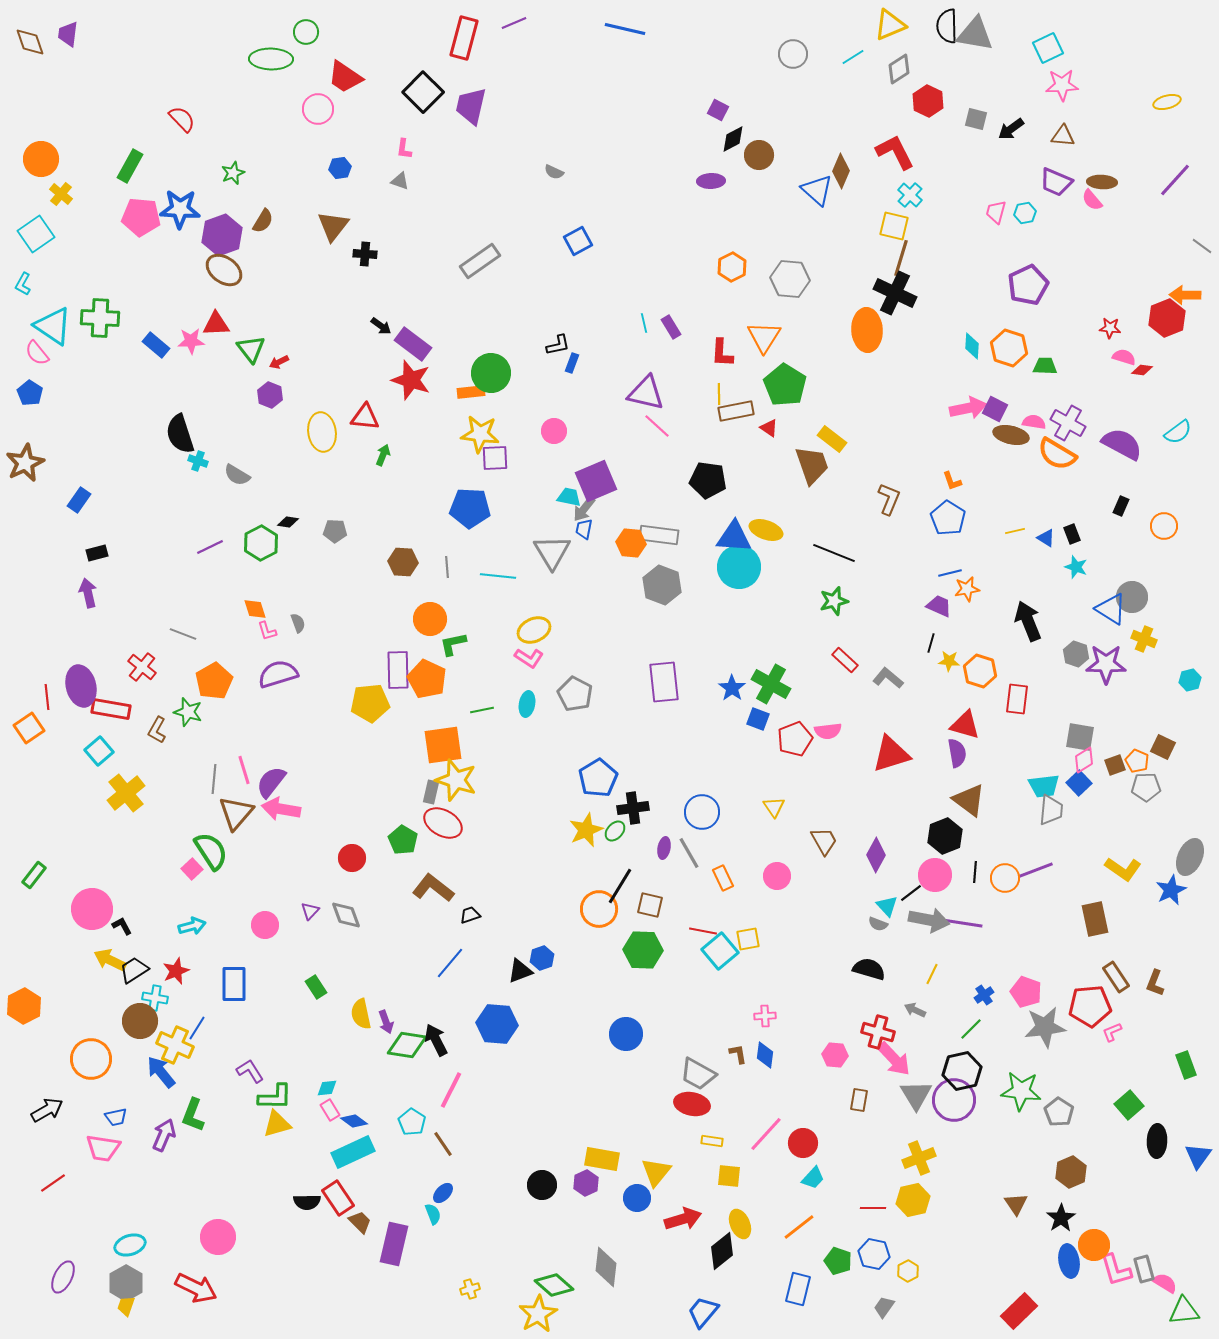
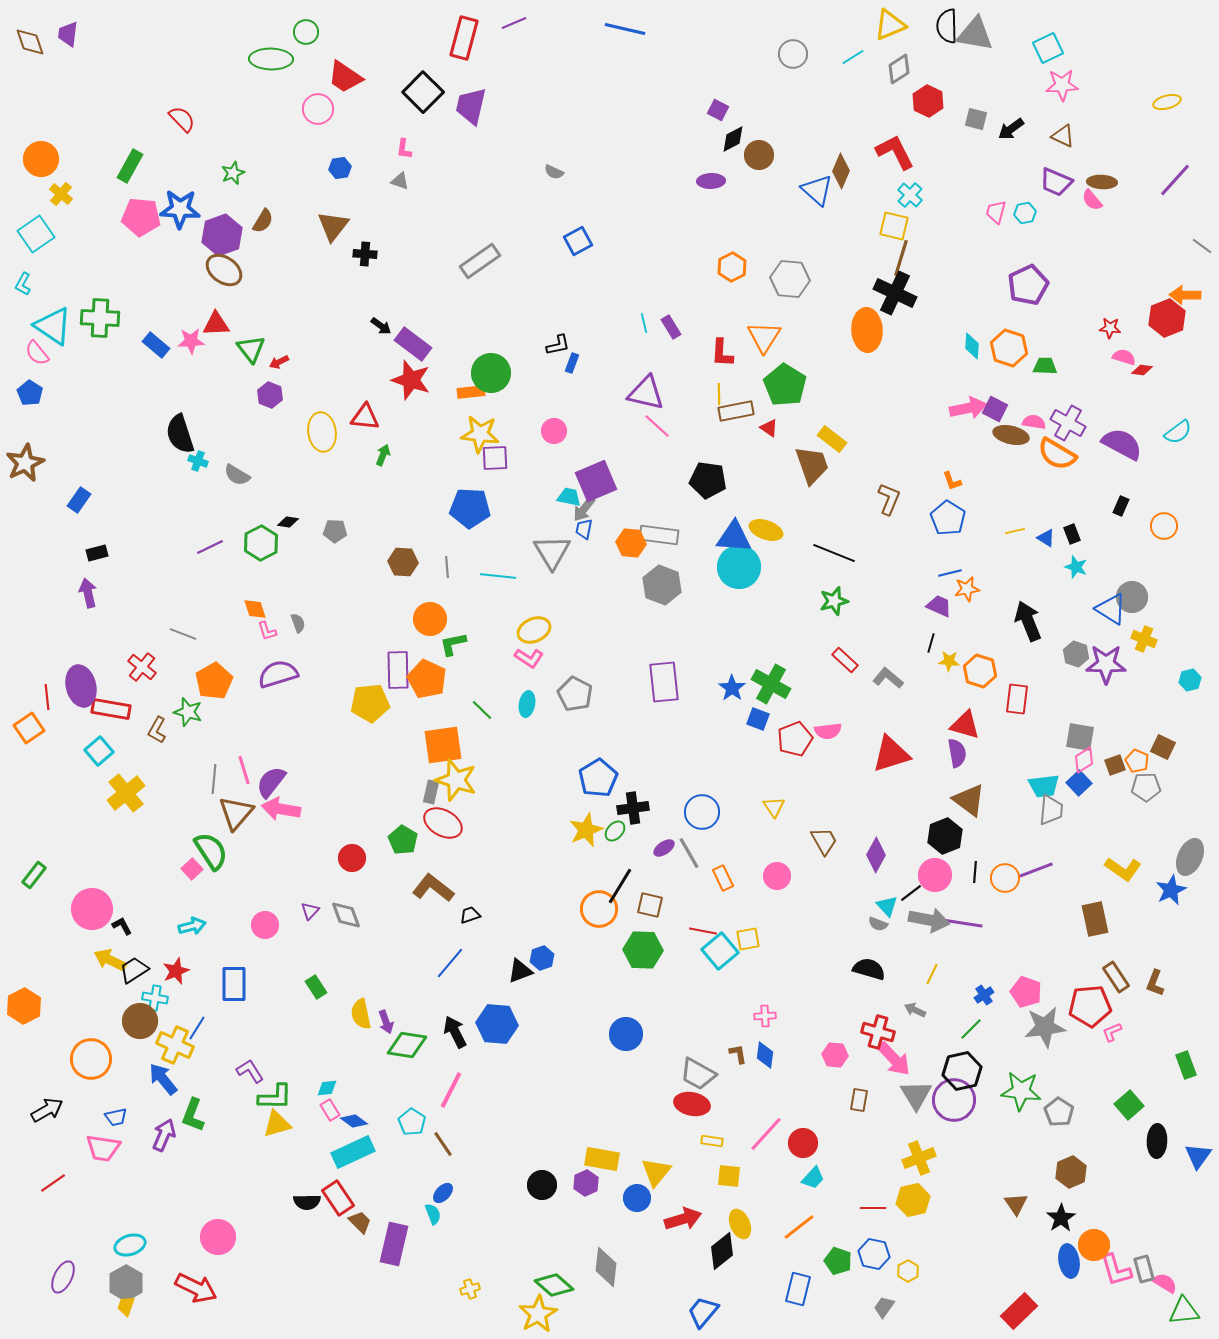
brown triangle at (1063, 136): rotated 20 degrees clockwise
green line at (482, 710): rotated 55 degrees clockwise
purple ellipse at (664, 848): rotated 45 degrees clockwise
black arrow at (436, 1040): moved 19 px right, 8 px up
blue arrow at (161, 1072): moved 2 px right, 7 px down
